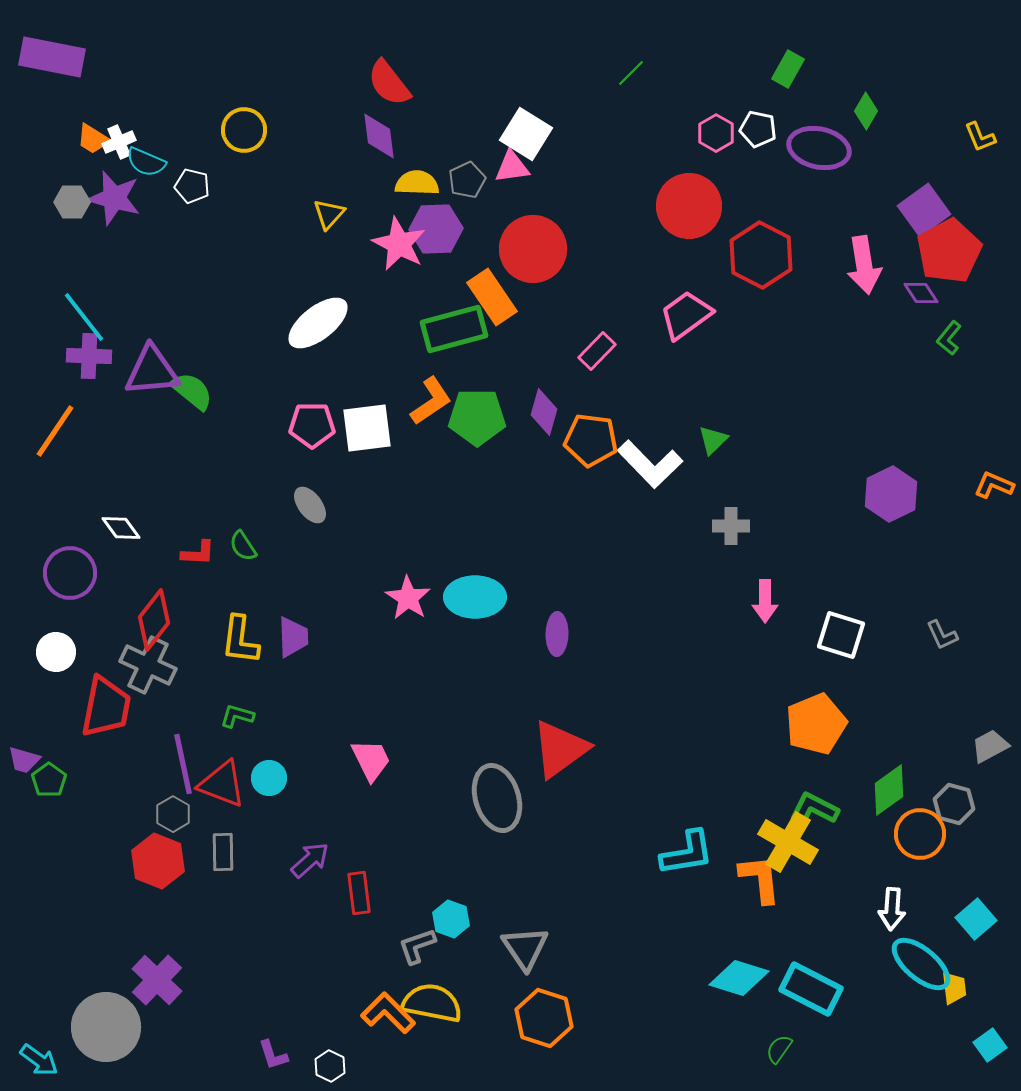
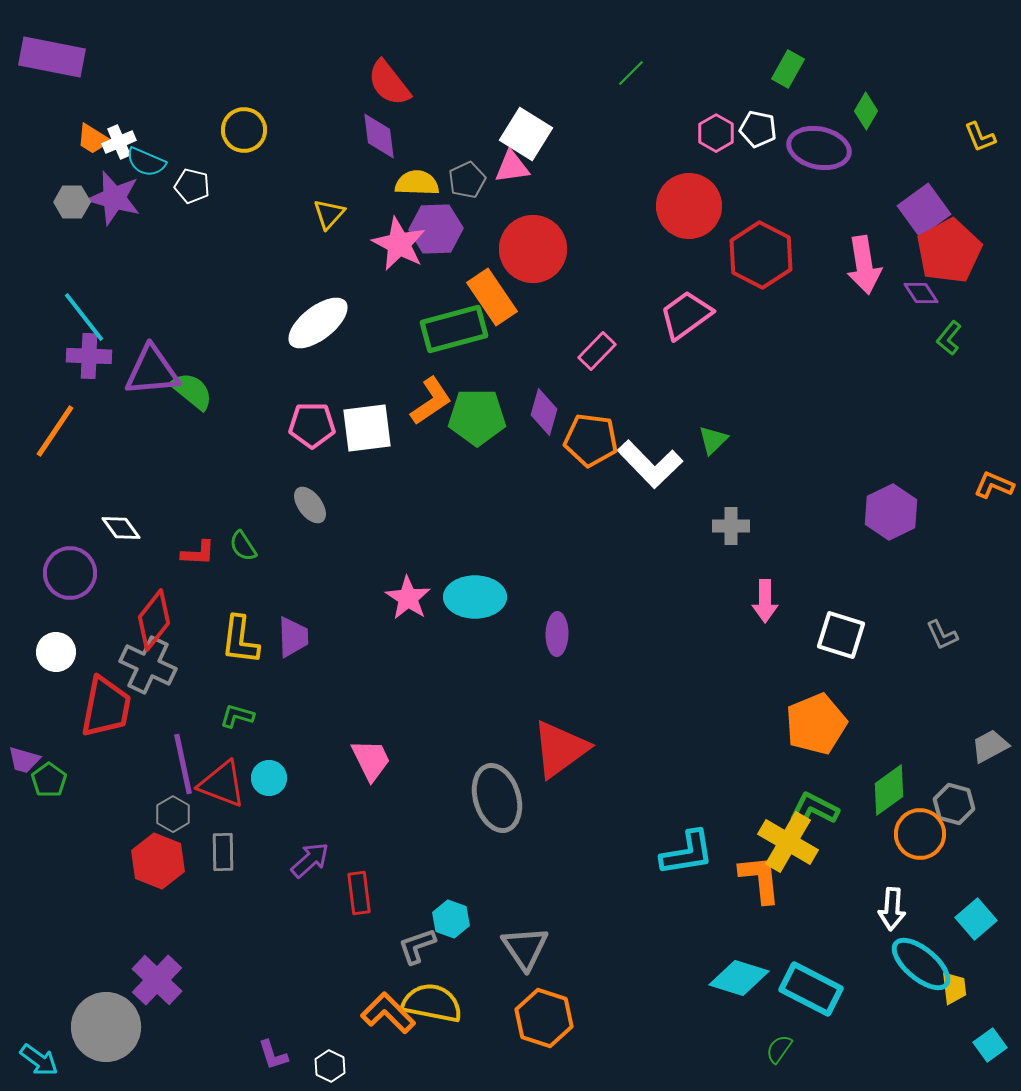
purple hexagon at (891, 494): moved 18 px down
